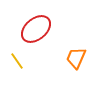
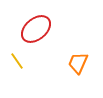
orange trapezoid: moved 2 px right, 5 px down
